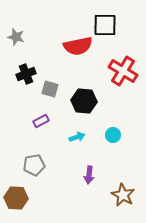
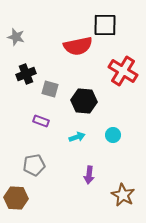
purple rectangle: rotated 49 degrees clockwise
